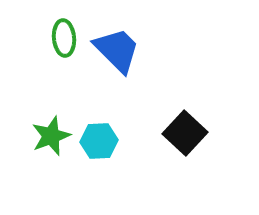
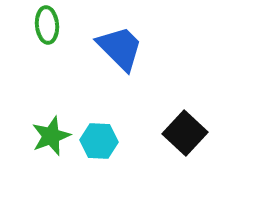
green ellipse: moved 17 px left, 13 px up
blue trapezoid: moved 3 px right, 2 px up
cyan hexagon: rotated 6 degrees clockwise
